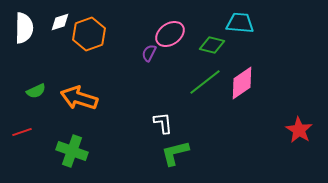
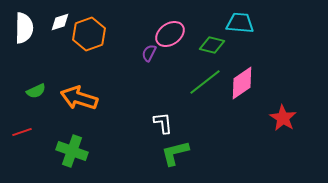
red star: moved 16 px left, 12 px up
